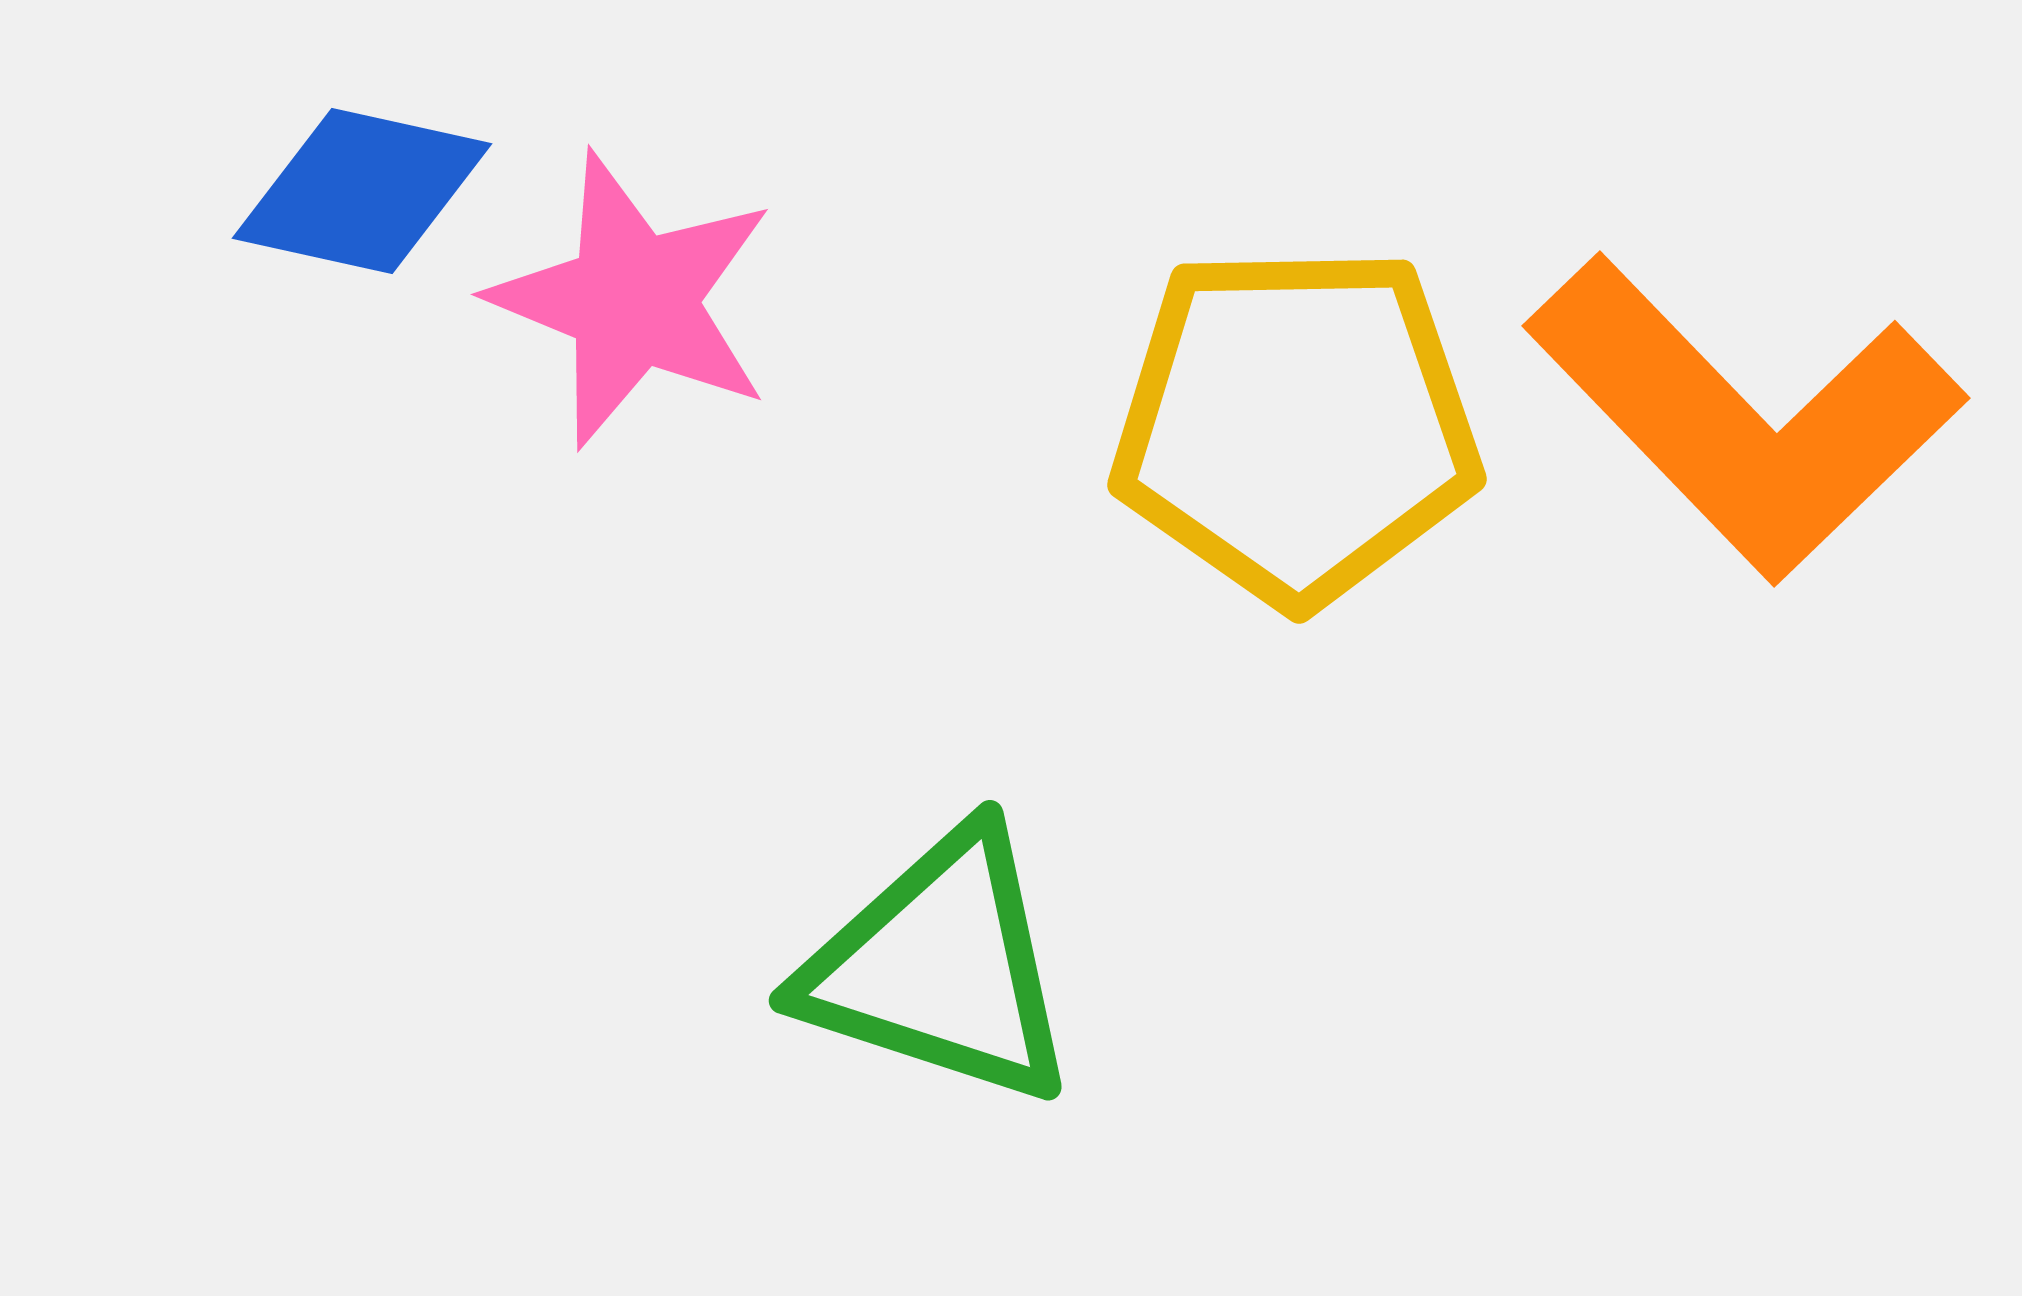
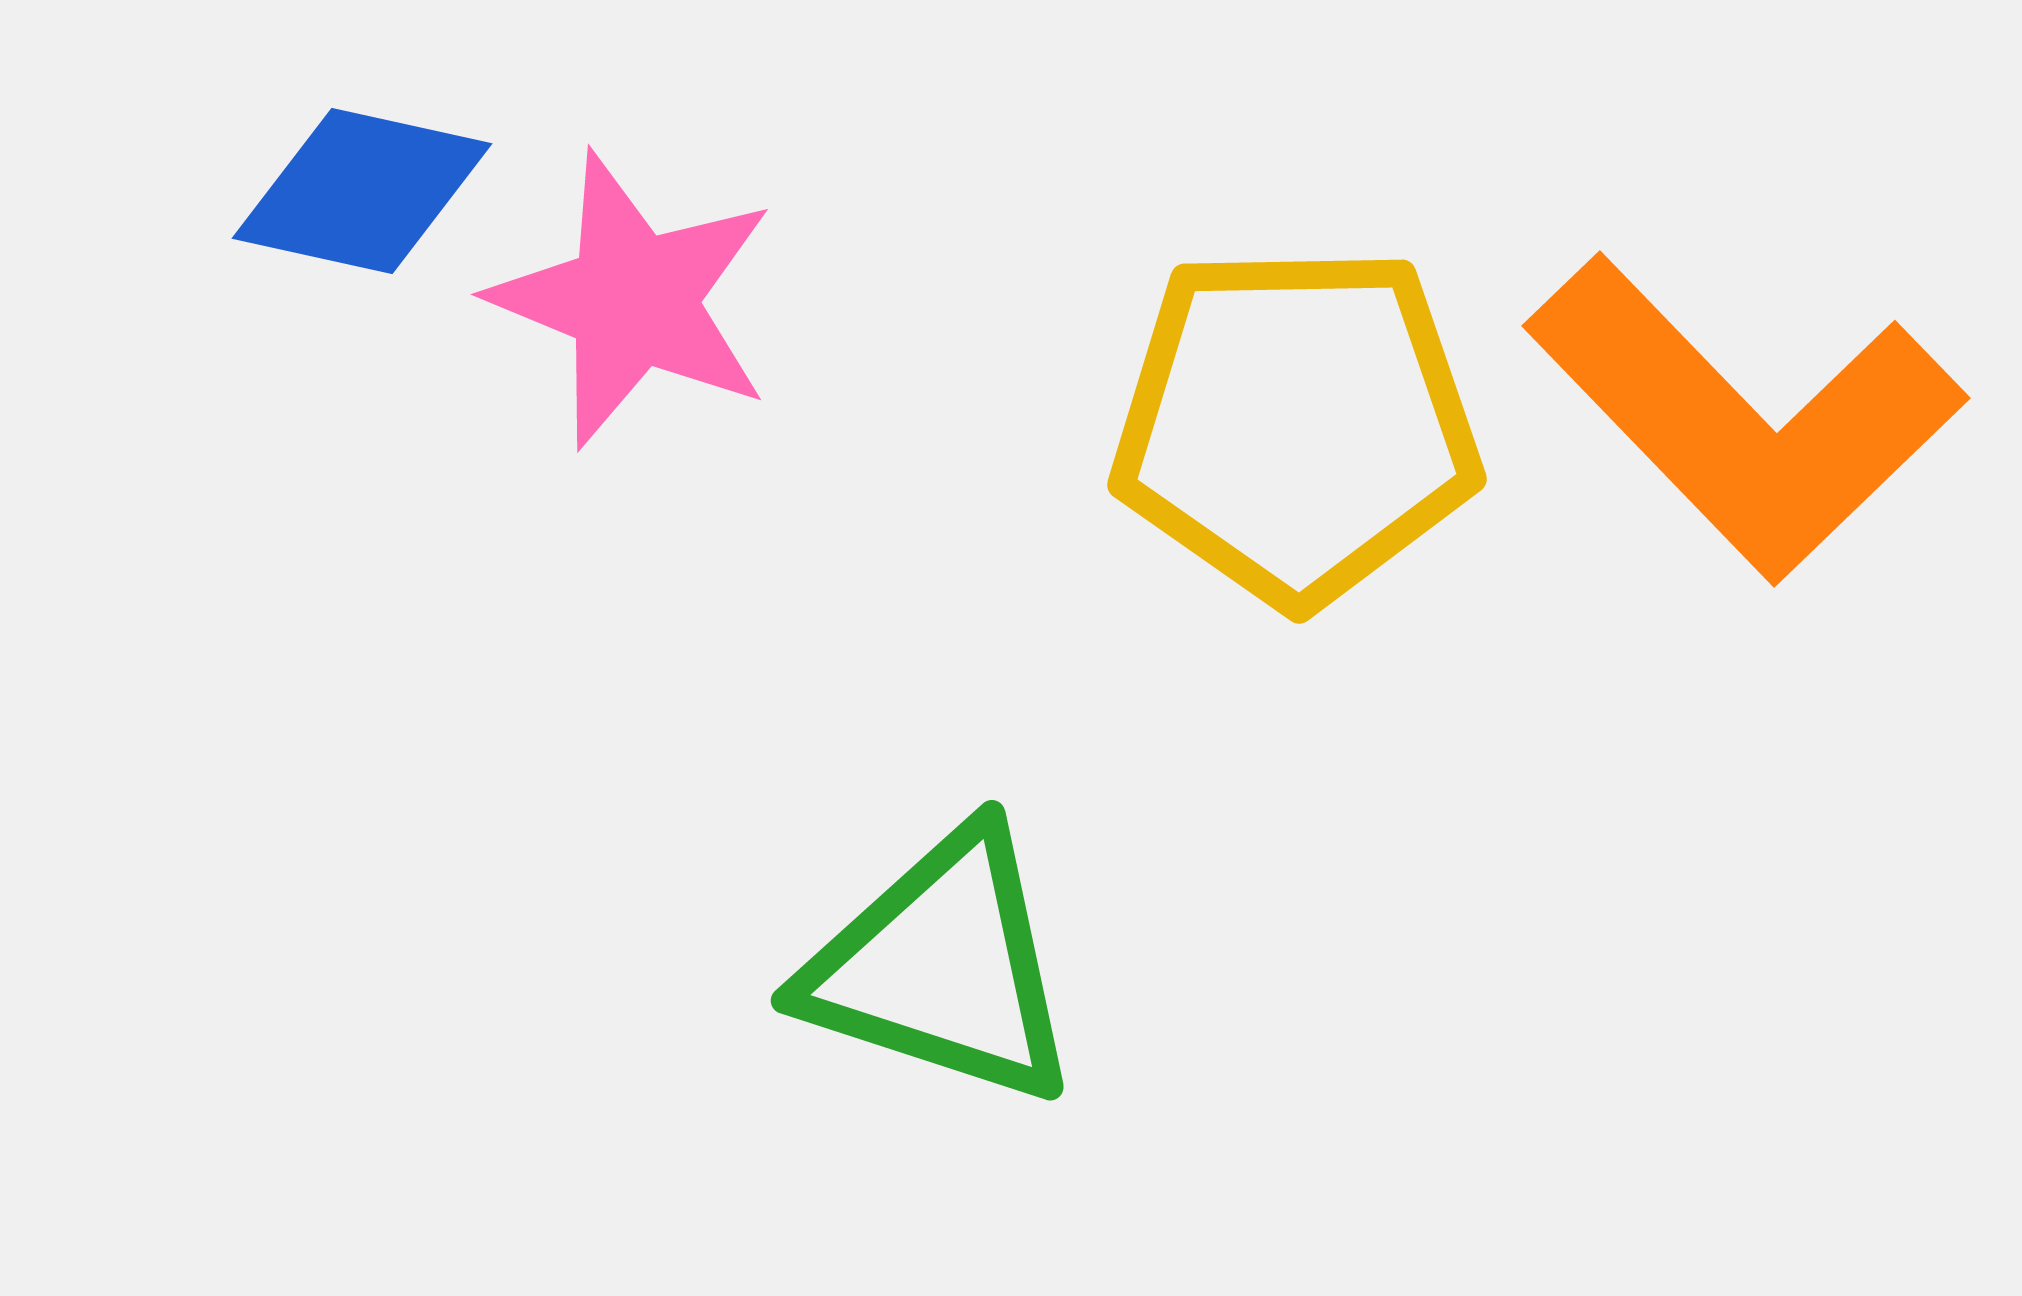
green triangle: moved 2 px right
